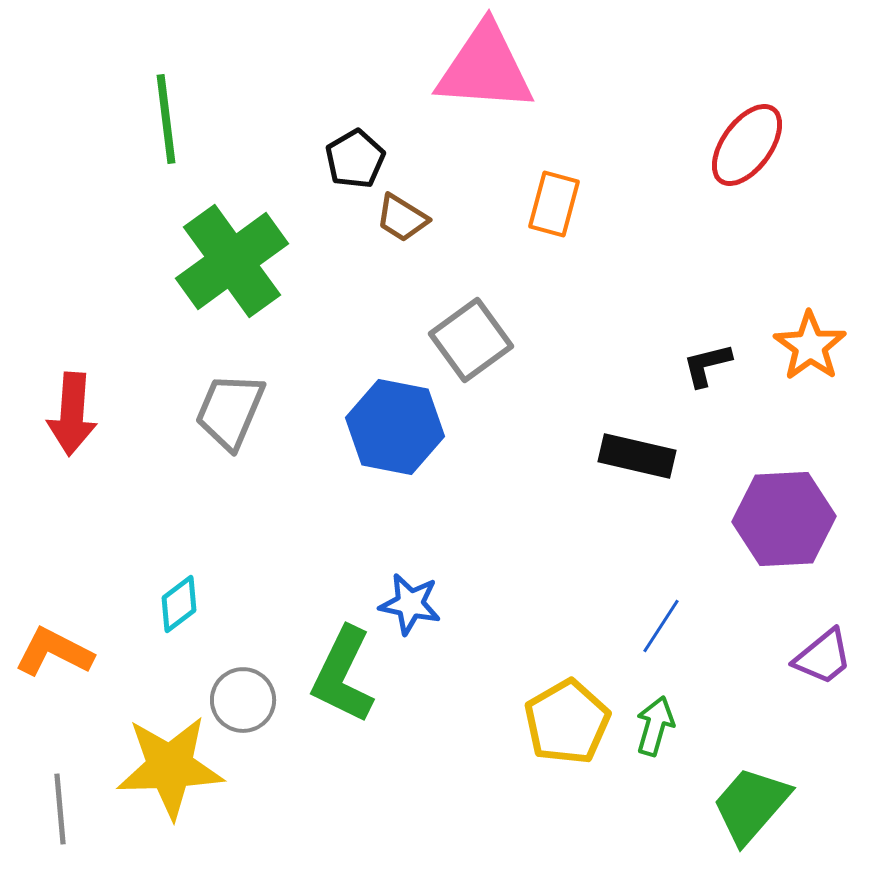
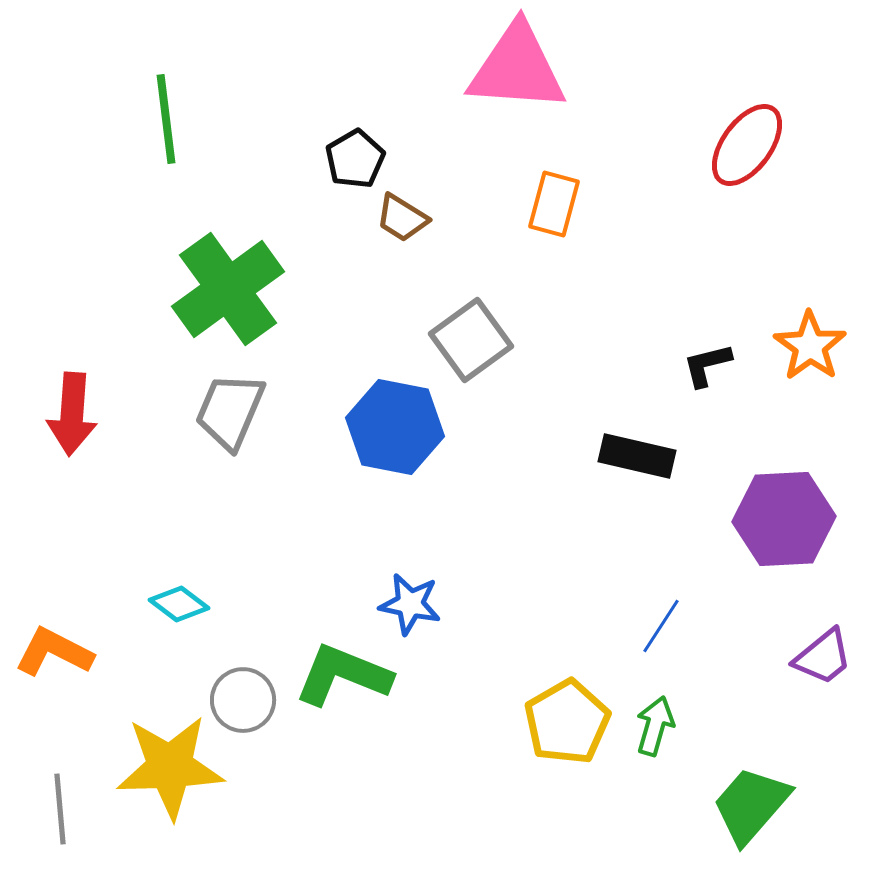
pink triangle: moved 32 px right
green cross: moved 4 px left, 28 px down
cyan diamond: rotated 74 degrees clockwise
green L-shape: rotated 86 degrees clockwise
